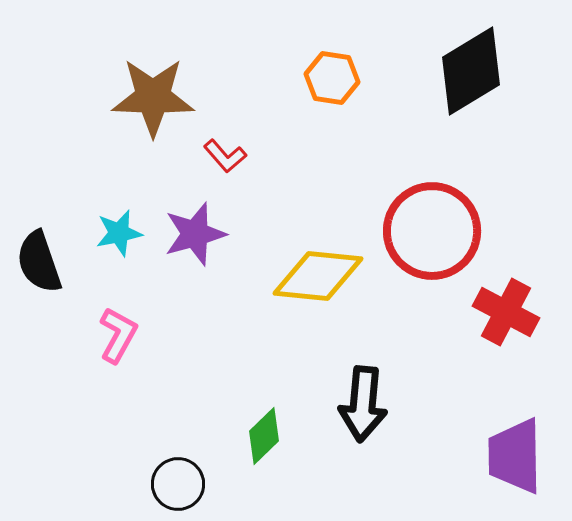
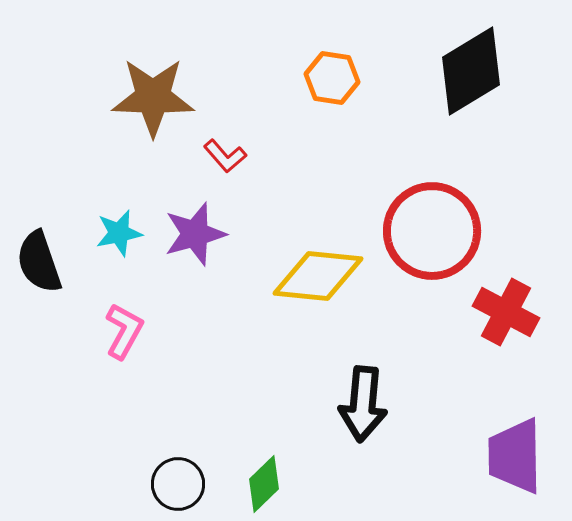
pink L-shape: moved 6 px right, 4 px up
green diamond: moved 48 px down
